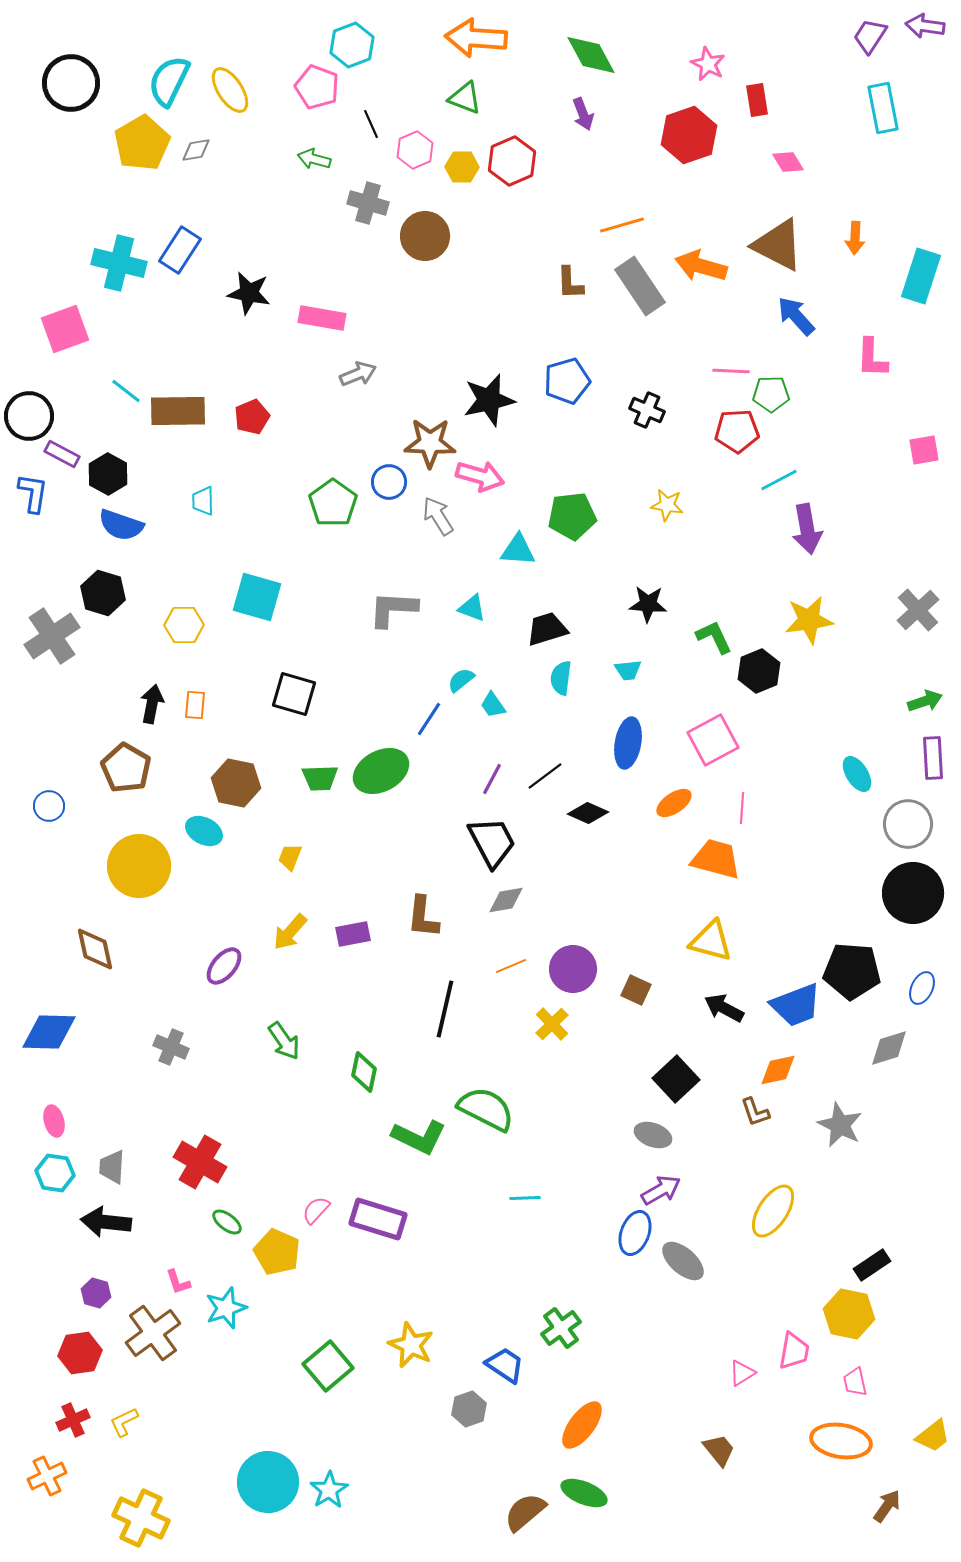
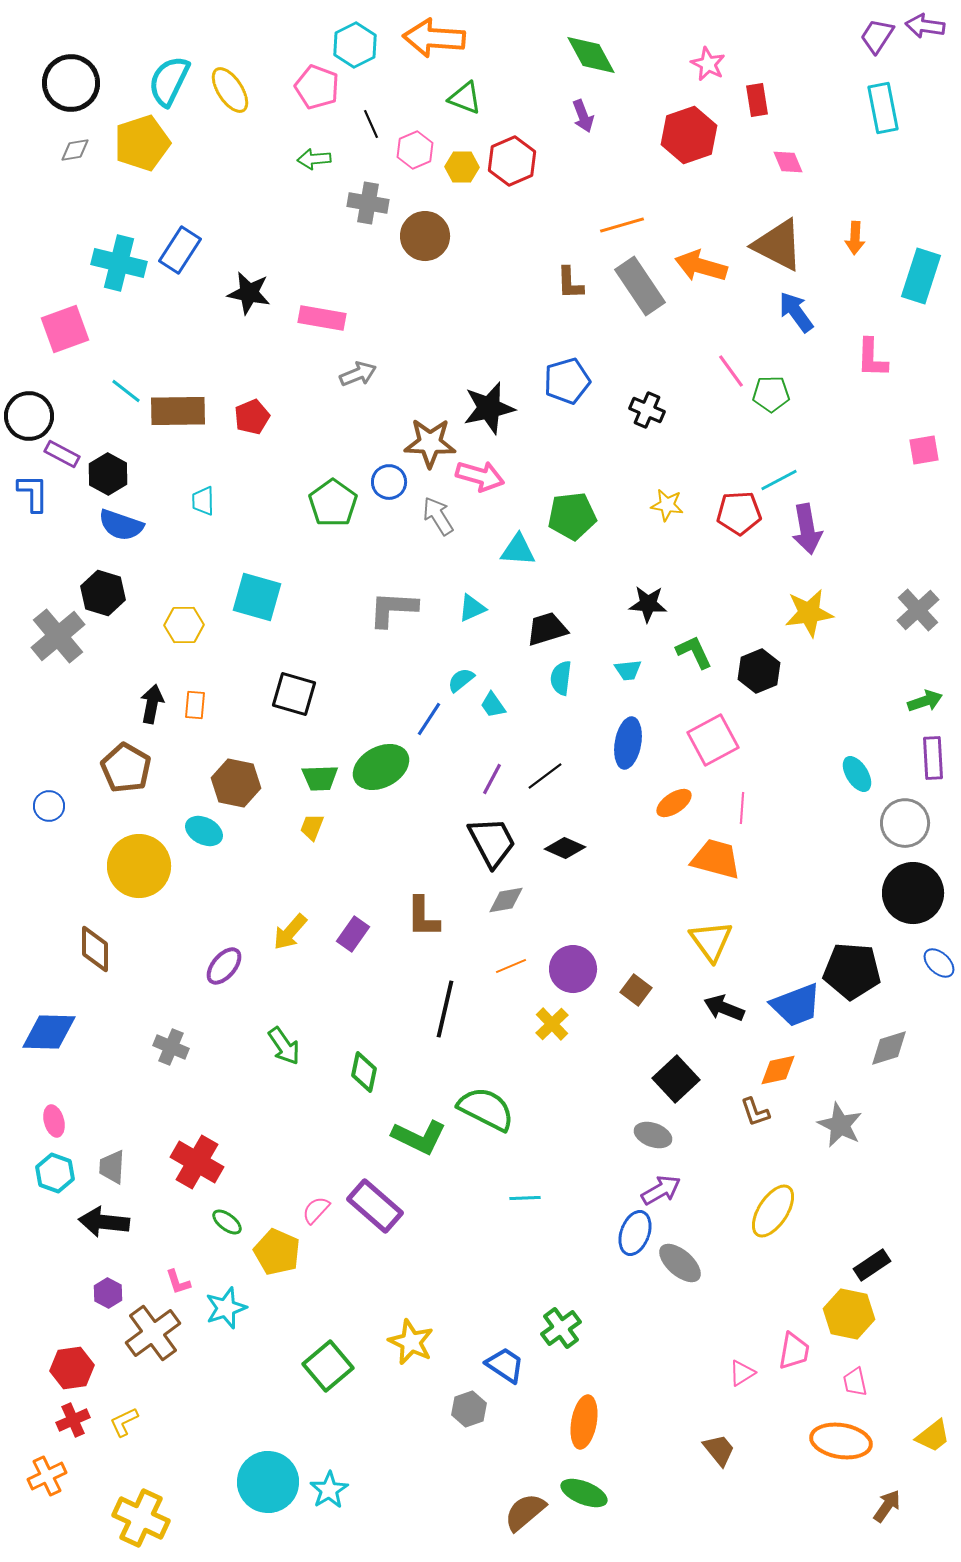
purple trapezoid at (870, 36): moved 7 px right
orange arrow at (476, 38): moved 42 px left
cyan hexagon at (352, 45): moved 3 px right; rotated 6 degrees counterclockwise
purple arrow at (583, 114): moved 2 px down
yellow pentagon at (142, 143): rotated 12 degrees clockwise
gray diamond at (196, 150): moved 121 px left
green arrow at (314, 159): rotated 20 degrees counterclockwise
pink diamond at (788, 162): rotated 8 degrees clockwise
gray cross at (368, 203): rotated 6 degrees counterclockwise
blue arrow at (796, 316): moved 4 px up; rotated 6 degrees clockwise
pink line at (731, 371): rotated 51 degrees clockwise
black star at (489, 400): moved 8 px down
red pentagon at (737, 431): moved 2 px right, 82 px down
blue L-shape at (33, 493): rotated 9 degrees counterclockwise
cyan triangle at (472, 608): rotated 44 degrees counterclockwise
yellow star at (809, 620): moved 7 px up
gray cross at (52, 636): moved 6 px right; rotated 6 degrees counterclockwise
green L-shape at (714, 637): moved 20 px left, 15 px down
green ellipse at (381, 771): moved 4 px up
black diamond at (588, 813): moved 23 px left, 35 px down
gray circle at (908, 824): moved 3 px left, 1 px up
yellow trapezoid at (290, 857): moved 22 px right, 30 px up
brown L-shape at (423, 917): rotated 6 degrees counterclockwise
purple rectangle at (353, 934): rotated 44 degrees counterclockwise
yellow triangle at (711, 941): rotated 39 degrees clockwise
brown diamond at (95, 949): rotated 12 degrees clockwise
blue ellipse at (922, 988): moved 17 px right, 25 px up; rotated 72 degrees counterclockwise
brown square at (636, 990): rotated 12 degrees clockwise
black arrow at (724, 1008): rotated 6 degrees counterclockwise
green arrow at (284, 1041): moved 5 px down
red cross at (200, 1162): moved 3 px left
cyan hexagon at (55, 1173): rotated 12 degrees clockwise
purple rectangle at (378, 1219): moved 3 px left, 13 px up; rotated 24 degrees clockwise
black arrow at (106, 1222): moved 2 px left
gray ellipse at (683, 1261): moved 3 px left, 2 px down
purple hexagon at (96, 1293): moved 12 px right; rotated 12 degrees clockwise
yellow star at (411, 1345): moved 3 px up
red hexagon at (80, 1353): moved 8 px left, 15 px down
orange ellipse at (582, 1425): moved 2 px right, 3 px up; rotated 27 degrees counterclockwise
